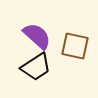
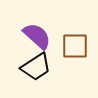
brown square: rotated 12 degrees counterclockwise
